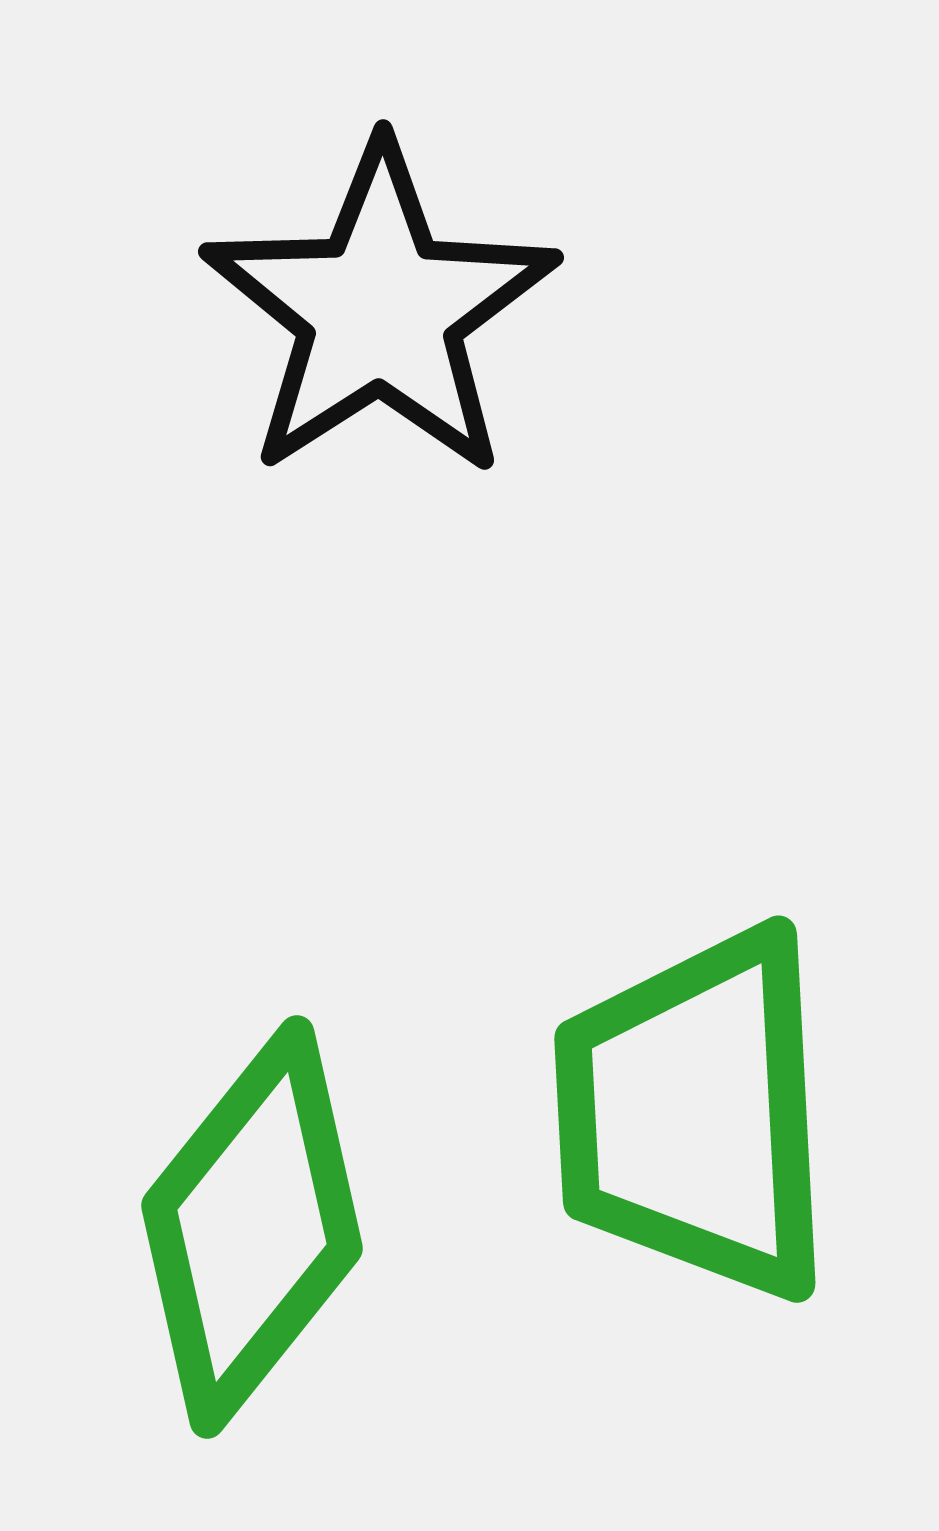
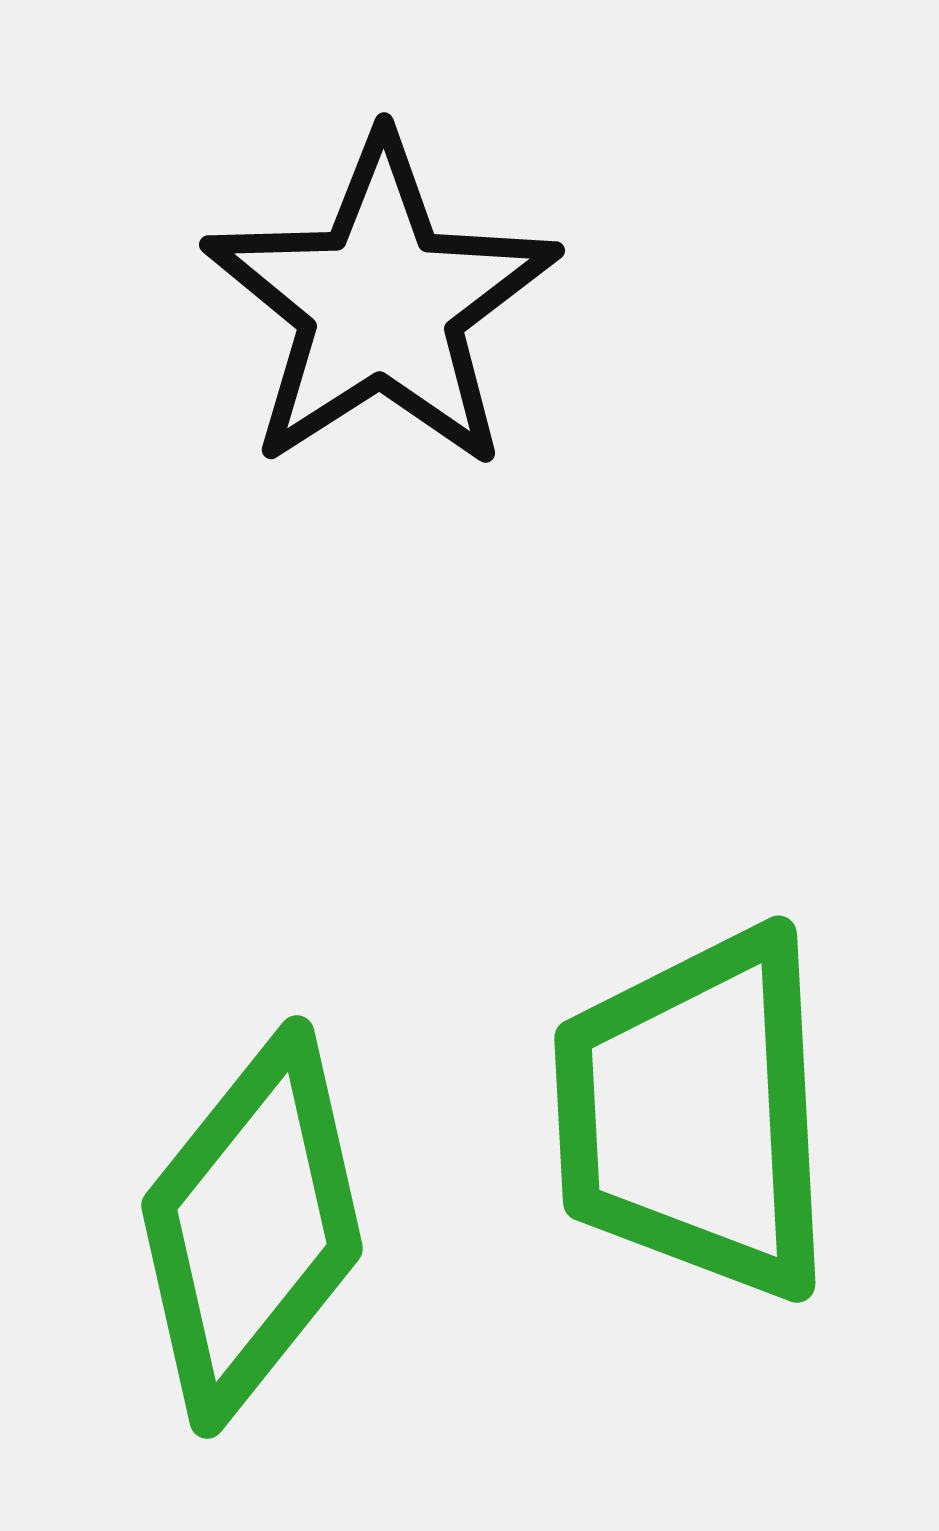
black star: moved 1 px right, 7 px up
